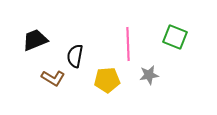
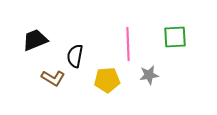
green square: rotated 25 degrees counterclockwise
